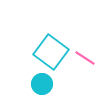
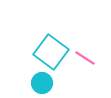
cyan circle: moved 1 px up
